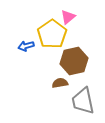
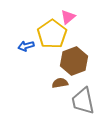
brown hexagon: rotated 8 degrees counterclockwise
